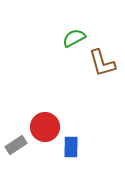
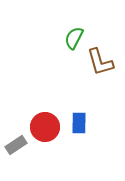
green semicircle: rotated 35 degrees counterclockwise
brown L-shape: moved 2 px left, 1 px up
blue rectangle: moved 8 px right, 24 px up
